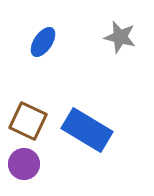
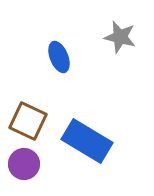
blue ellipse: moved 16 px right, 15 px down; rotated 56 degrees counterclockwise
blue rectangle: moved 11 px down
